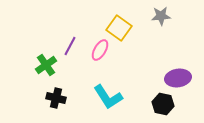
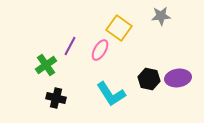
cyan L-shape: moved 3 px right, 3 px up
black hexagon: moved 14 px left, 25 px up
